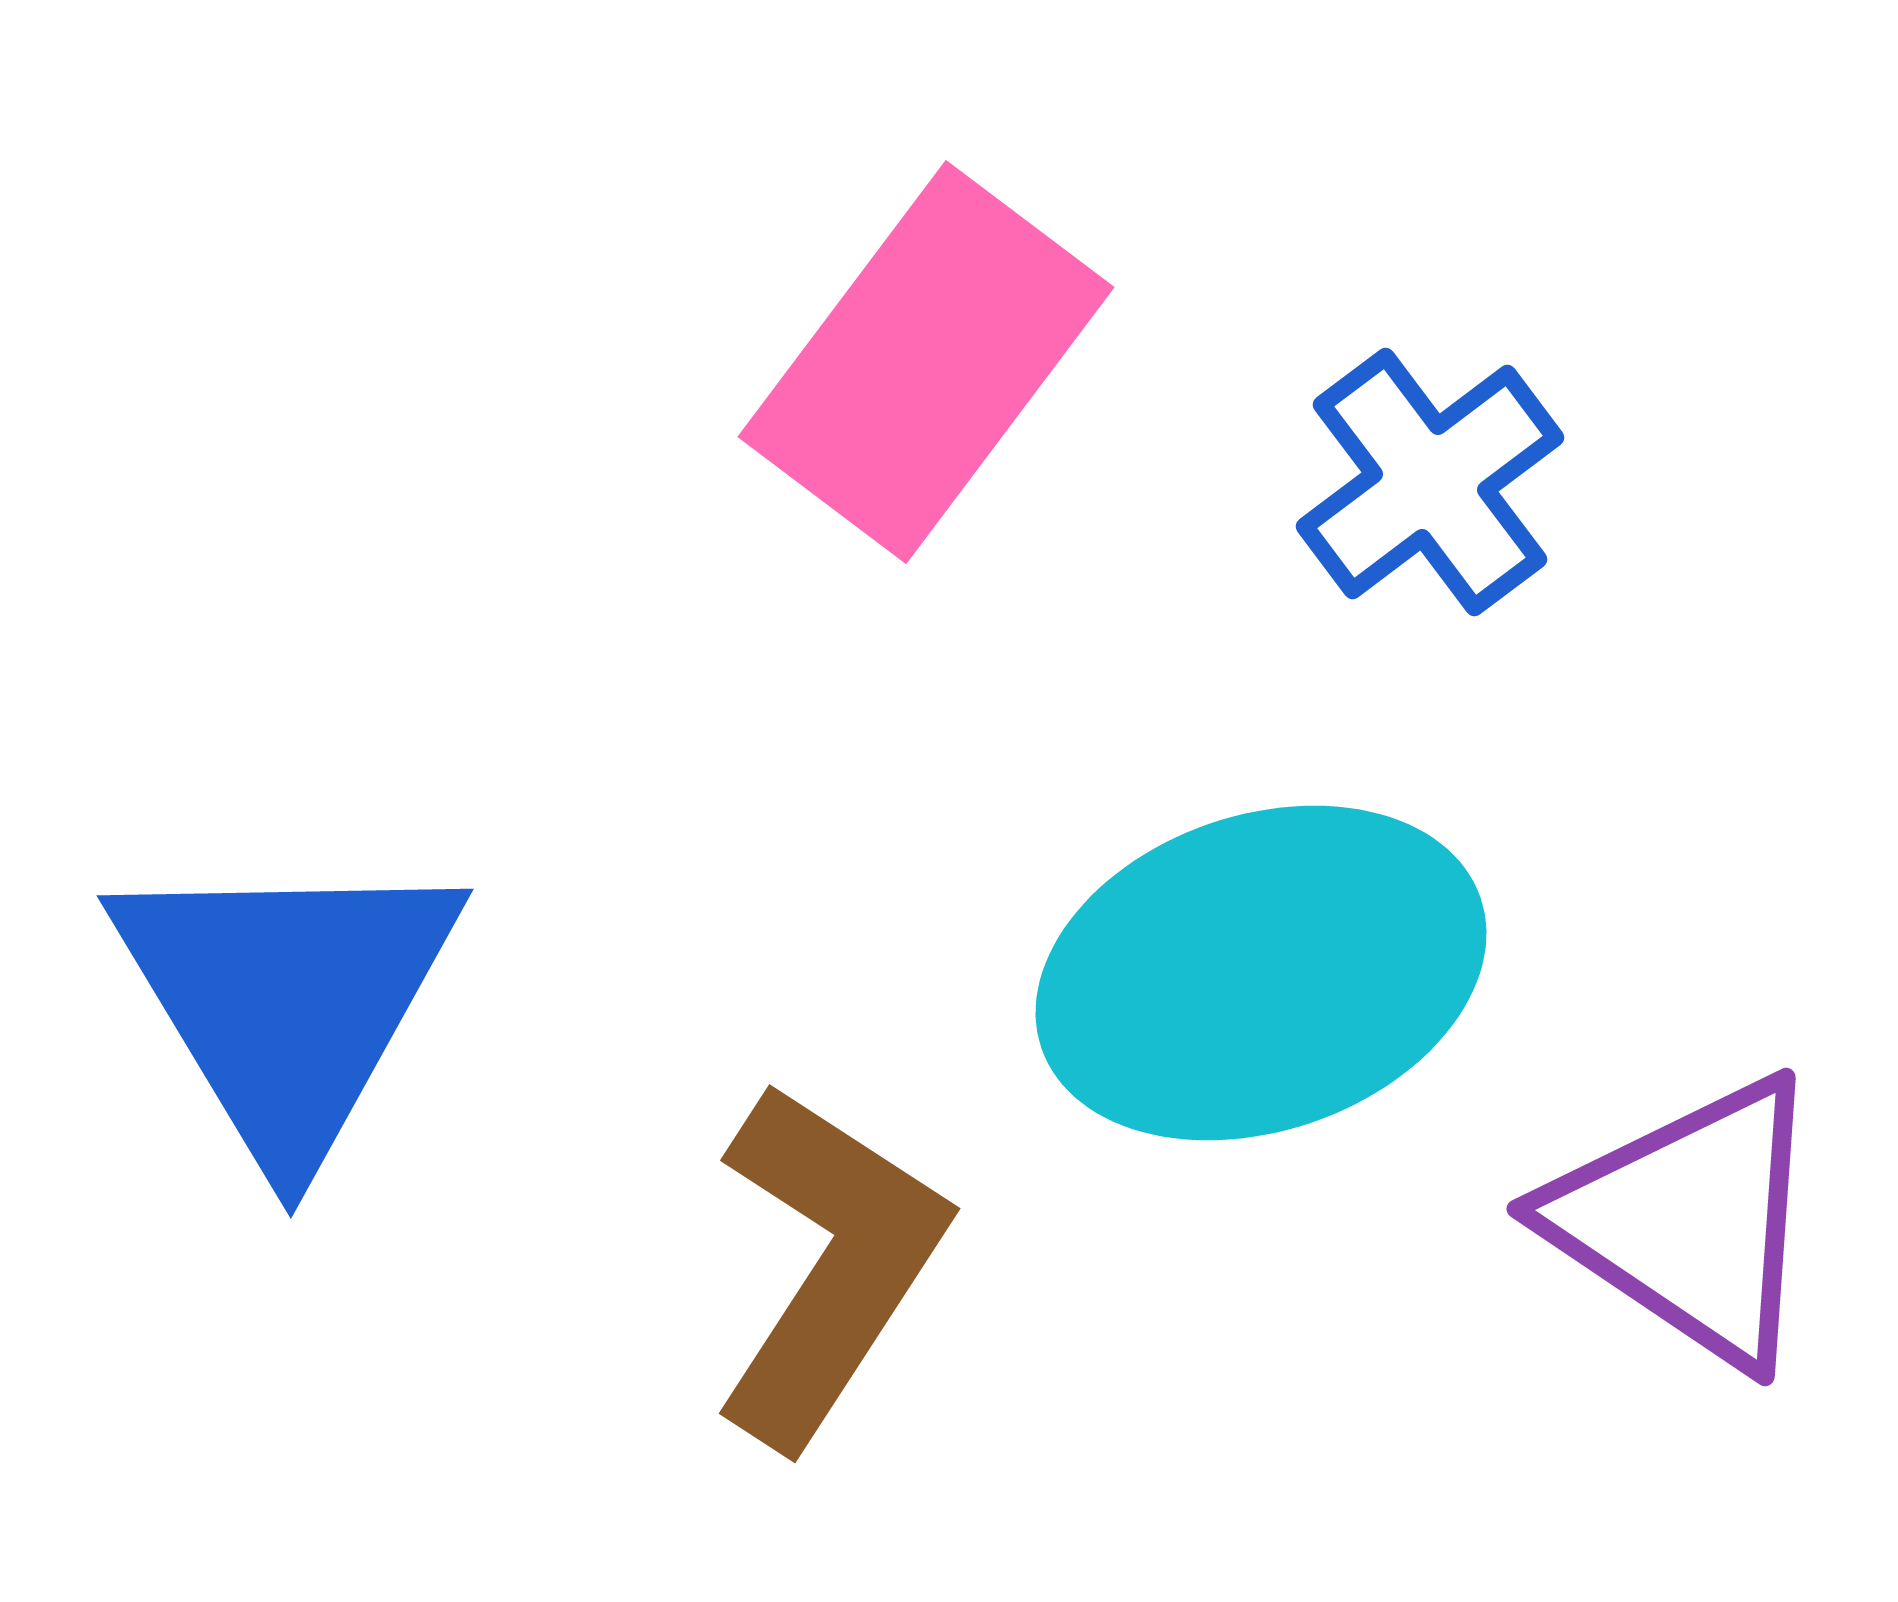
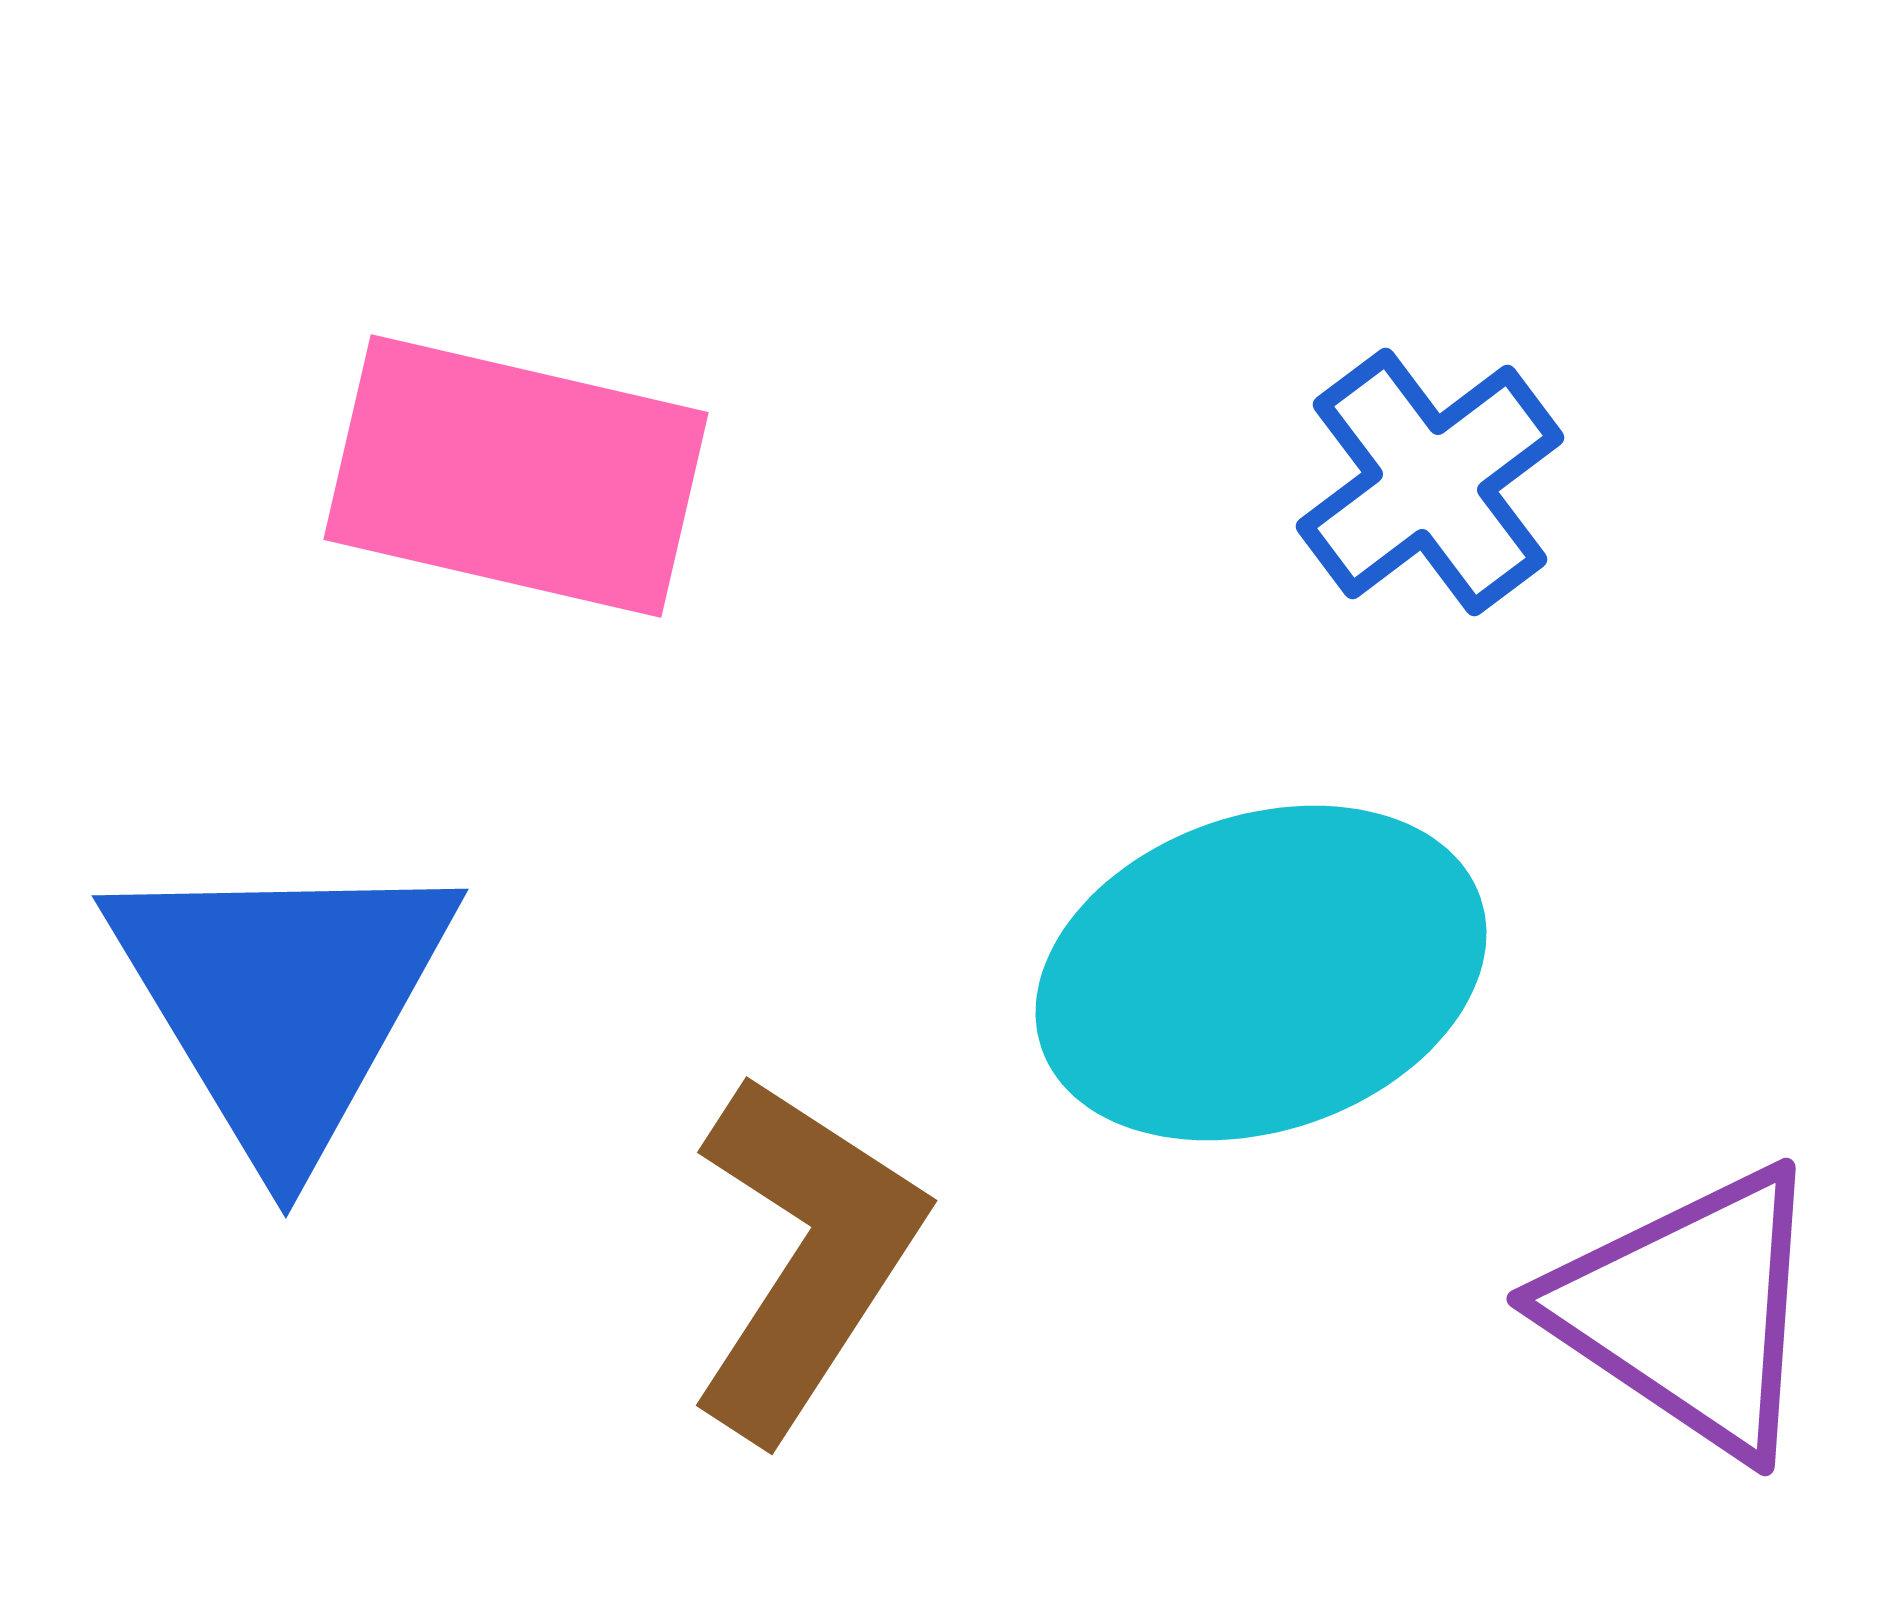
pink rectangle: moved 410 px left, 114 px down; rotated 66 degrees clockwise
blue triangle: moved 5 px left
purple triangle: moved 90 px down
brown L-shape: moved 23 px left, 8 px up
